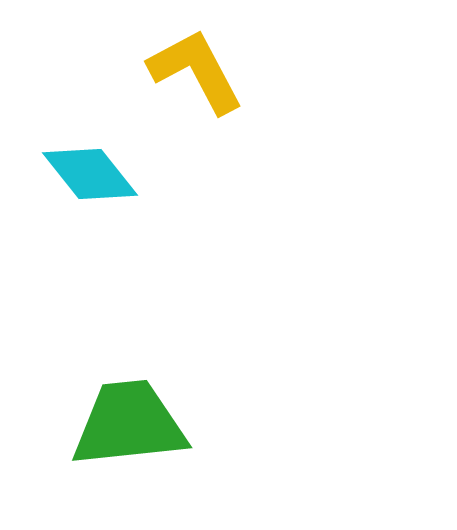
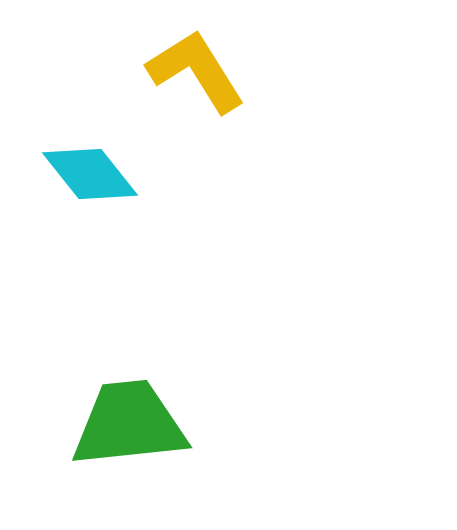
yellow L-shape: rotated 4 degrees counterclockwise
